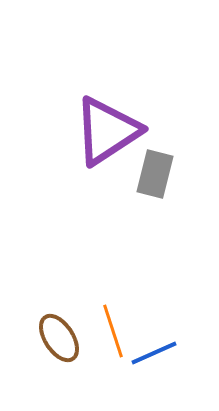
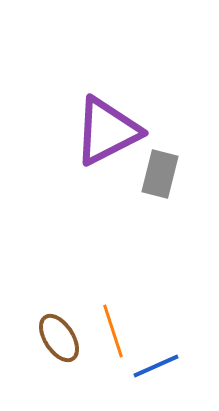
purple triangle: rotated 6 degrees clockwise
gray rectangle: moved 5 px right
blue line: moved 2 px right, 13 px down
